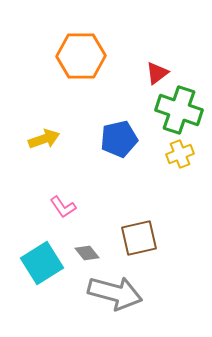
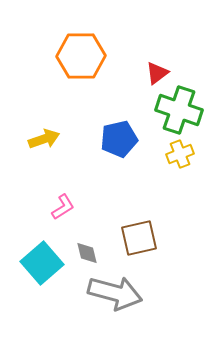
pink L-shape: rotated 88 degrees counterclockwise
gray diamond: rotated 25 degrees clockwise
cyan square: rotated 9 degrees counterclockwise
